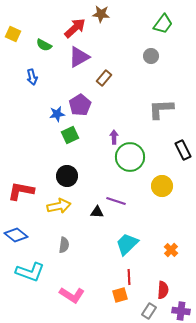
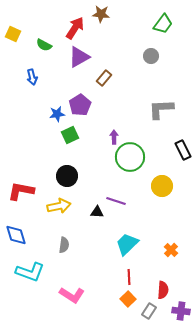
red arrow: rotated 15 degrees counterclockwise
blue diamond: rotated 35 degrees clockwise
orange square: moved 8 px right, 4 px down; rotated 28 degrees counterclockwise
